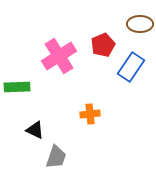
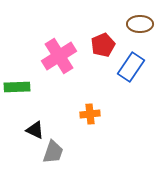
gray trapezoid: moved 3 px left, 5 px up
